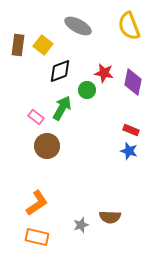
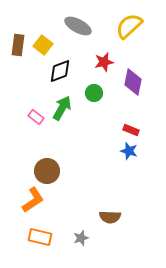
yellow semicircle: rotated 68 degrees clockwise
red star: moved 11 px up; rotated 24 degrees counterclockwise
green circle: moved 7 px right, 3 px down
brown circle: moved 25 px down
orange L-shape: moved 4 px left, 3 px up
gray star: moved 13 px down
orange rectangle: moved 3 px right
